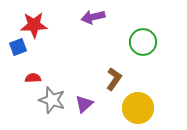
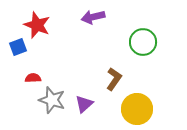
red star: moved 3 px right; rotated 24 degrees clockwise
yellow circle: moved 1 px left, 1 px down
